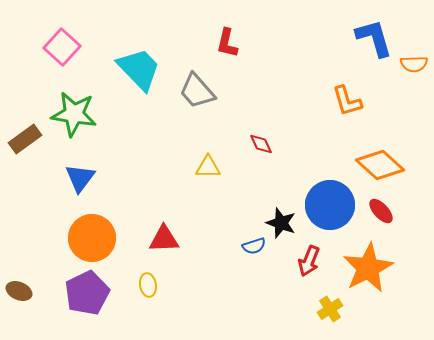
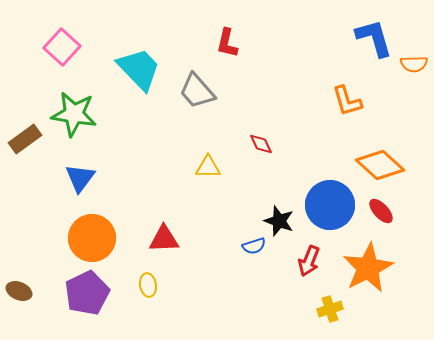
black star: moved 2 px left, 2 px up
yellow cross: rotated 15 degrees clockwise
